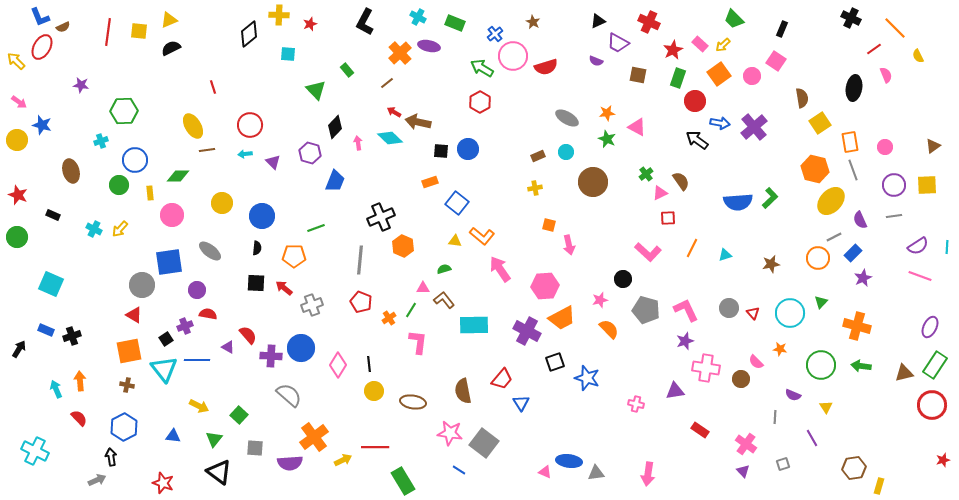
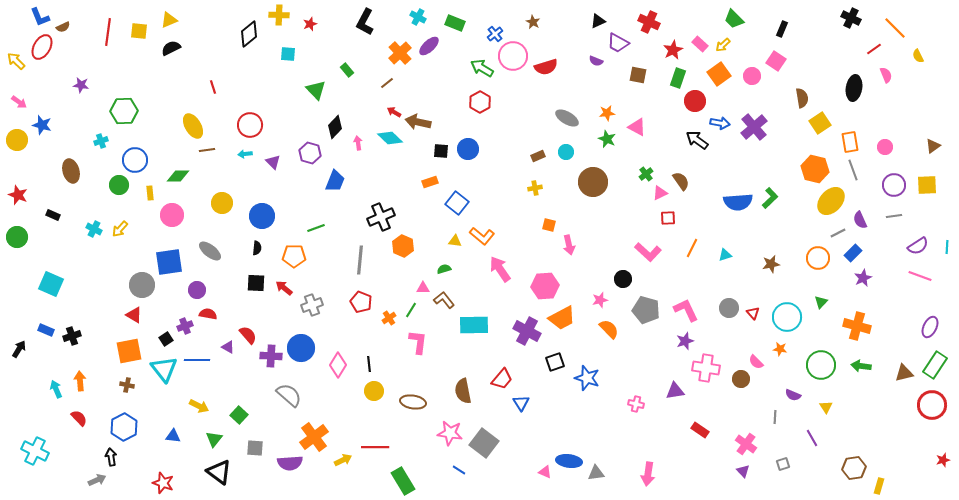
purple ellipse at (429, 46): rotated 55 degrees counterclockwise
gray line at (834, 237): moved 4 px right, 4 px up
cyan circle at (790, 313): moved 3 px left, 4 px down
